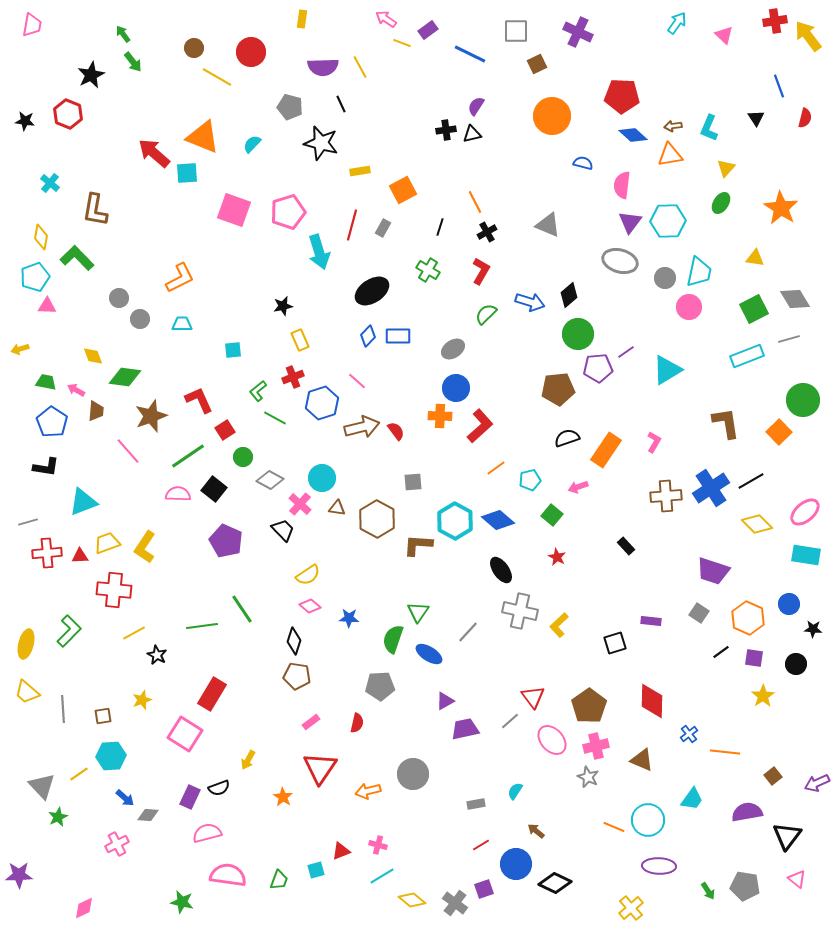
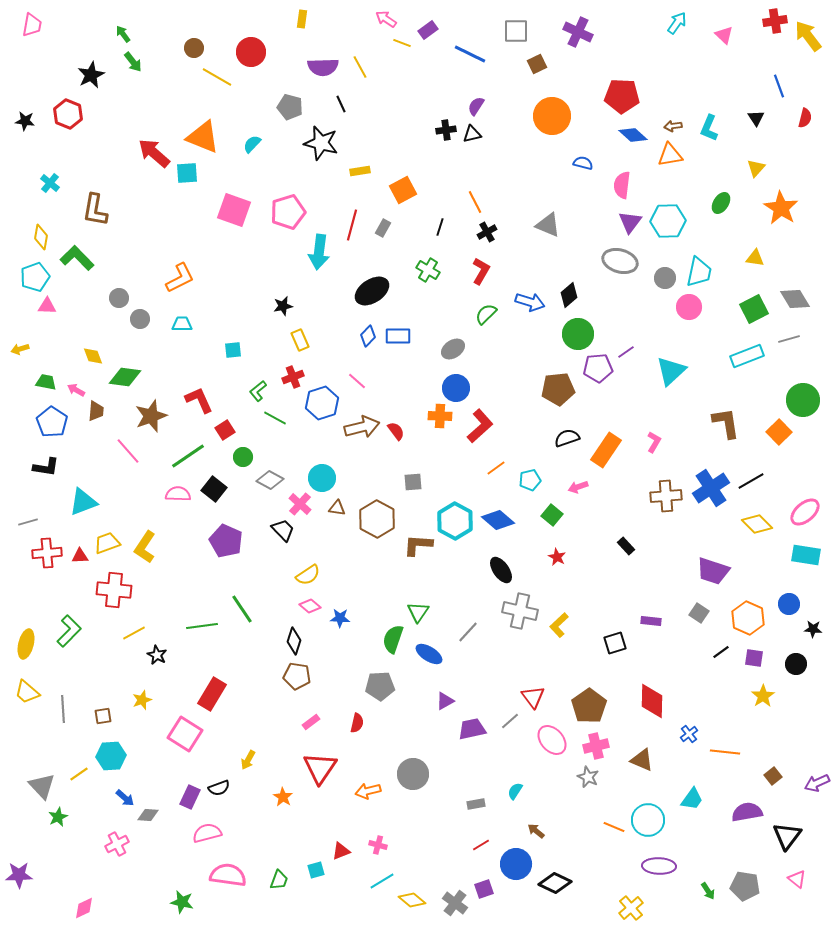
yellow triangle at (726, 168): moved 30 px right
cyan arrow at (319, 252): rotated 24 degrees clockwise
cyan triangle at (667, 370): moved 4 px right, 1 px down; rotated 12 degrees counterclockwise
blue star at (349, 618): moved 9 px left
purple trapezoid at (465, 729): moved 7 px right
cyan line at (382, 876): moved 5 px down
